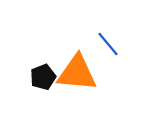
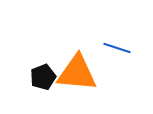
blue line: moved 9 px right, 4 px down; rotated 32 degrees counterclockwise
